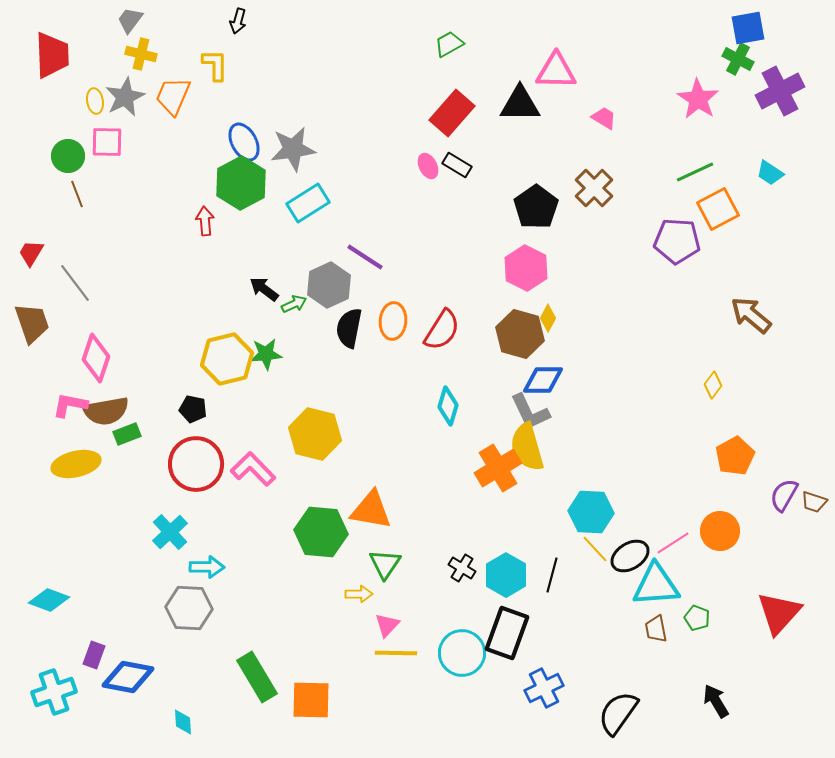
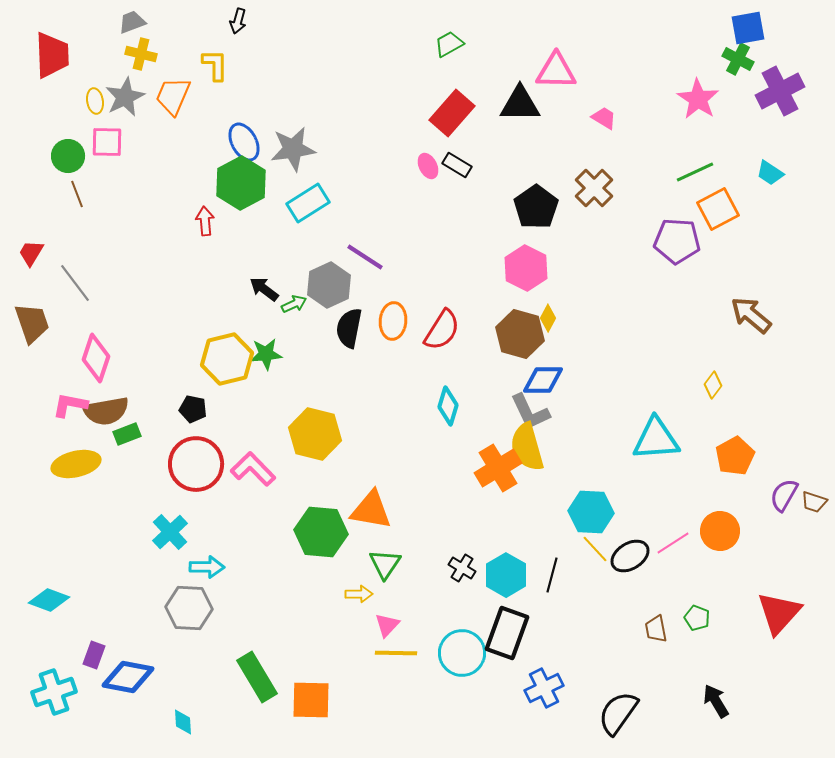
gray trapezoid at (130, 20): moved 2 px right, 2 px down; rotated 32 degrees clockwise
cyan triangle at (656, 585): moved 146 px up
